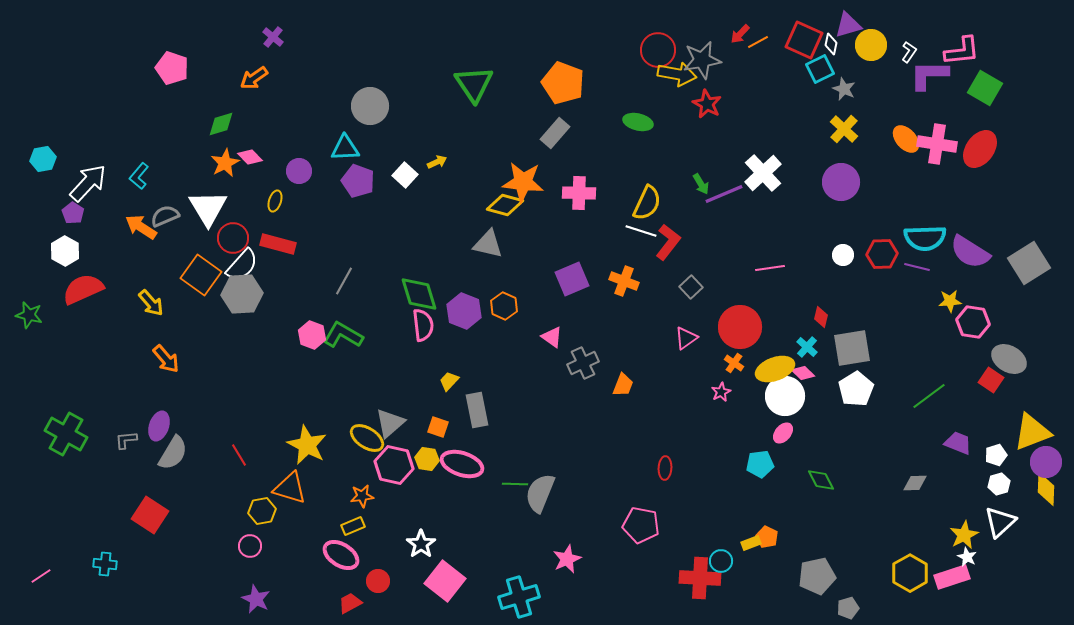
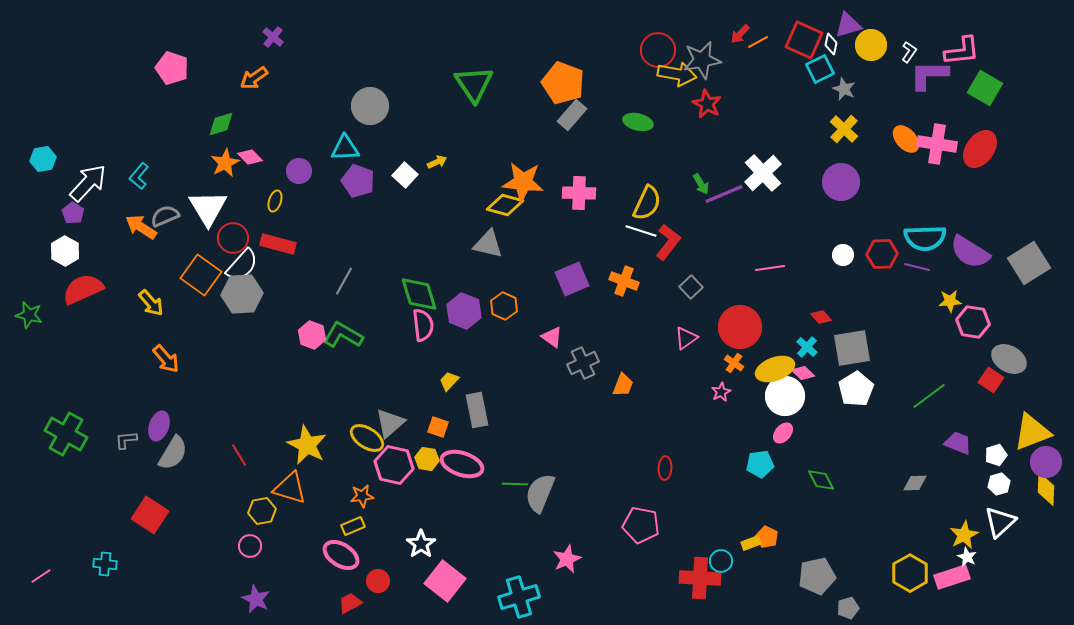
gray rectangle at (555, 133): moved 17 px right, 18 px up
red diamond at (821, 317): rotated 55 degrees counterclockwise
